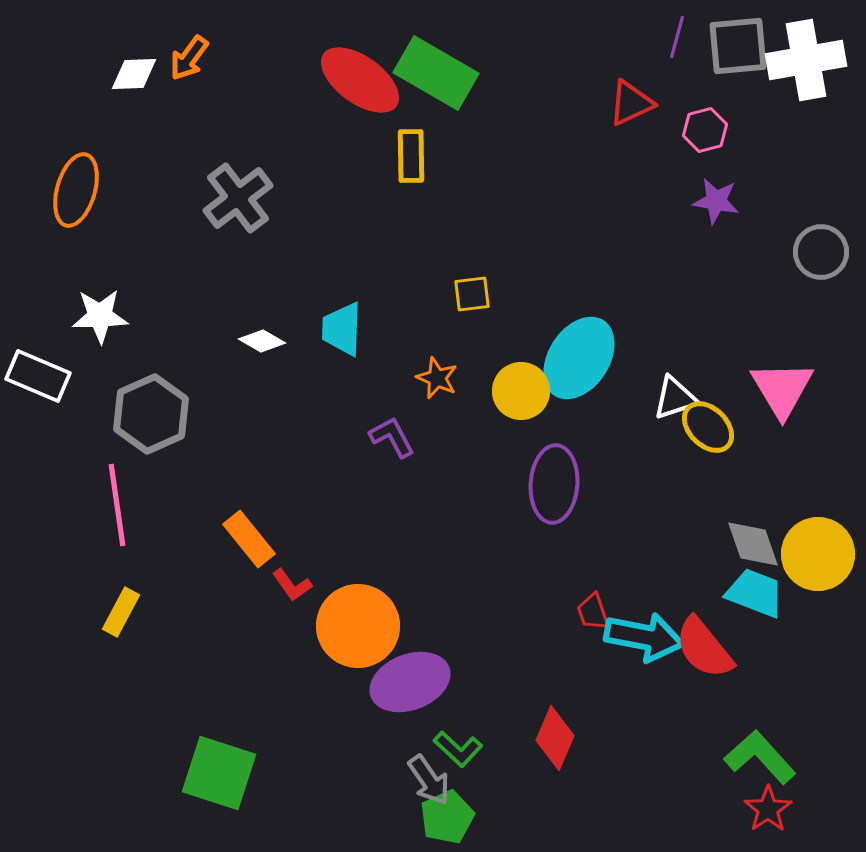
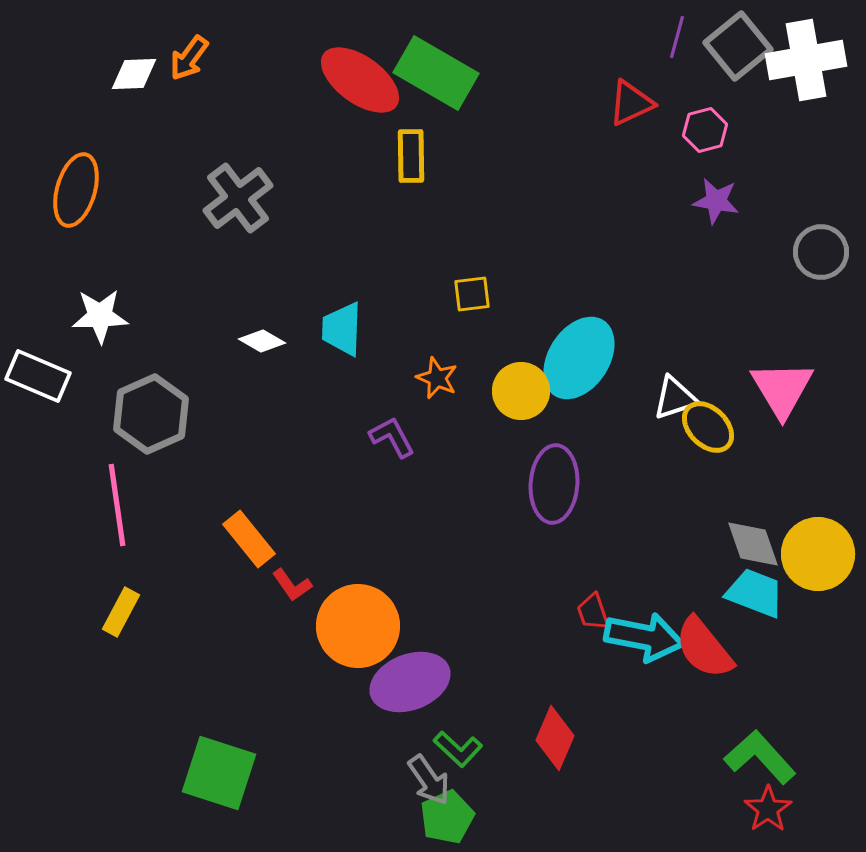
gray square at (738, 46): rotated 34 degrees counterclockwise
